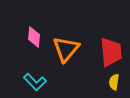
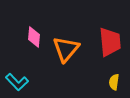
red trapezoid: moved 1 px left, 10 px up
cyan L-shape: moved 18 px left
